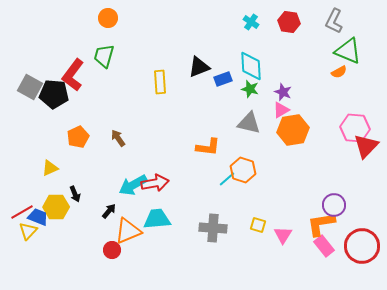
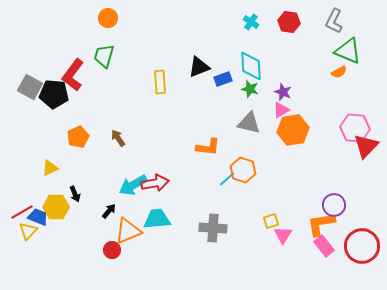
yellow square at (258, 225): moved 13 px right, 4 px up; rotated 35 degrees counterclockwise
